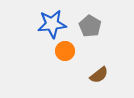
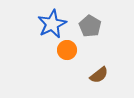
blue star: rotated 20 degrees counterclockwise
orange circle: moved 2 px right, 1 px up
